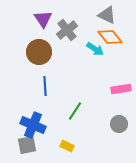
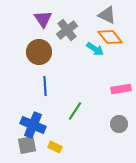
yellow rectangle: moved 12 px left, 1 px down
